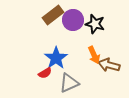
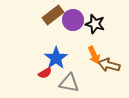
gray triangle: rotated 35 degrees clockwise
